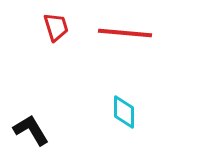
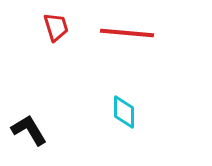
red line: moved 2 px right
black L-shape: moved 2 px left
